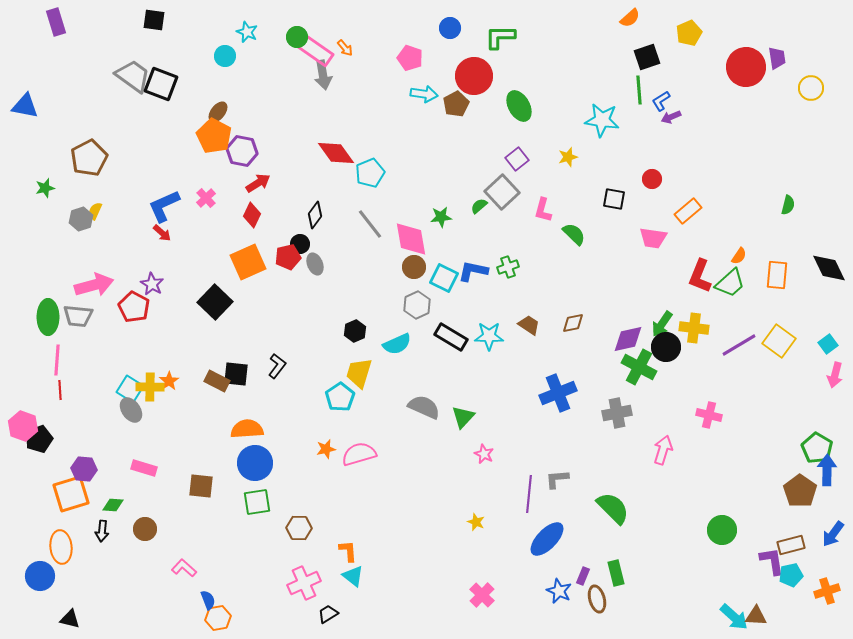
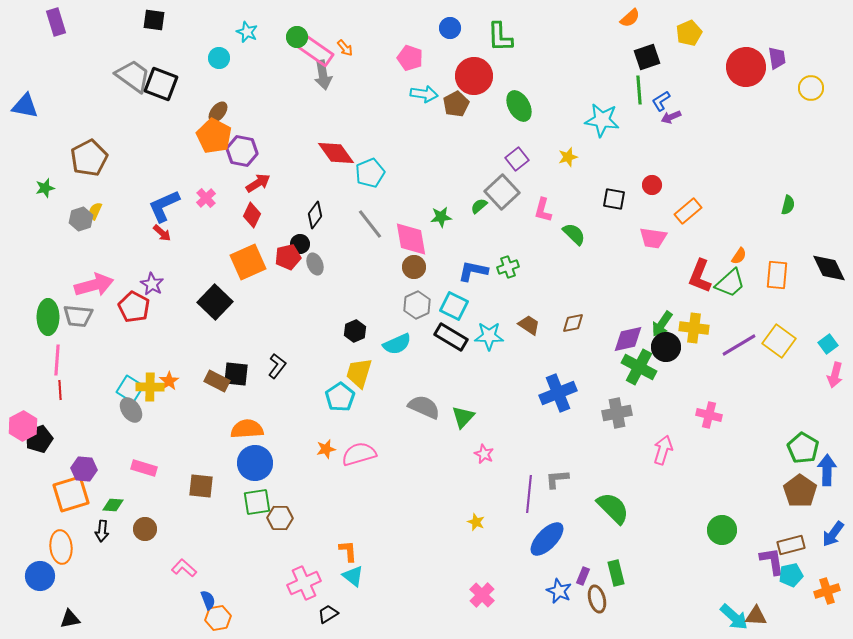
green L-shape at (500, 37): rotated 92 degrees counterclockwise
cyan circle at (225, 56): moved 6 px left, 2 px down
red circle at (652, 179): moved 6 px down
cyan square at (444, 278): moved 10 px right, 28 px down
pink hexagon at (23, 426): rotated 12 degrees clockwise
green pentagon at (817, 448): moved 14 px left
brown hexagon at (299, 528): moved 19 px left, 10 px up
black triangle at (70, 619): rotated 25 degrees counterclockwise
